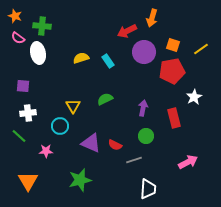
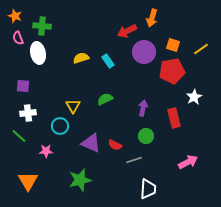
pink semicircle: rotated 32 degrees clockwise
